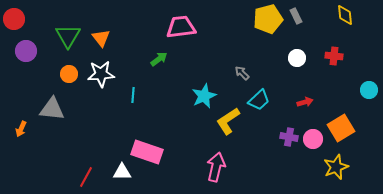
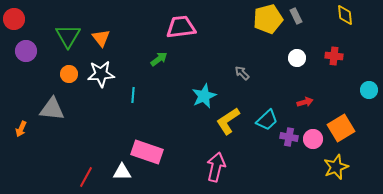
cyan trapezoid: moved 8 px right, 20 px down
